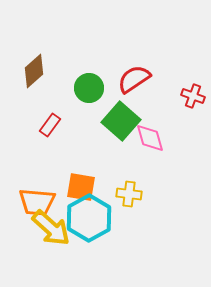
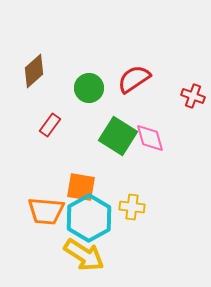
green square: moved 3 px left, 15 px down; rotated 9 degrees counterclockwise
yellow cross: moved 3 px right, 13 px down
orange trapezoid: moved 9 px right, 9 px down
yellow arrow: moved 33 px right, 27 px down; rotated 9 degrees counterclockwise
